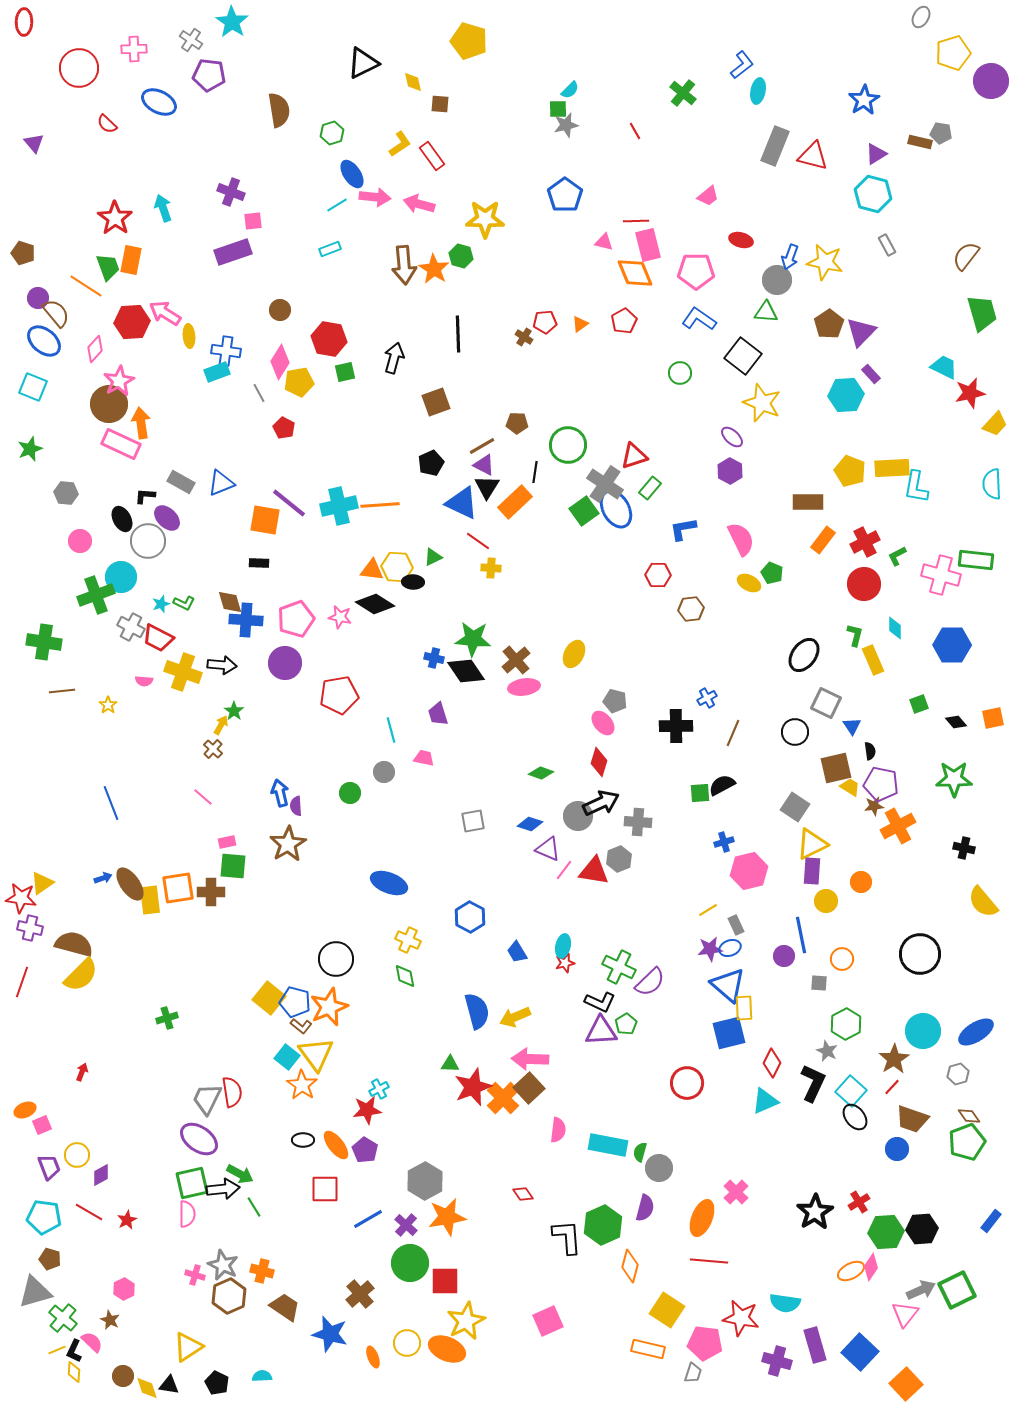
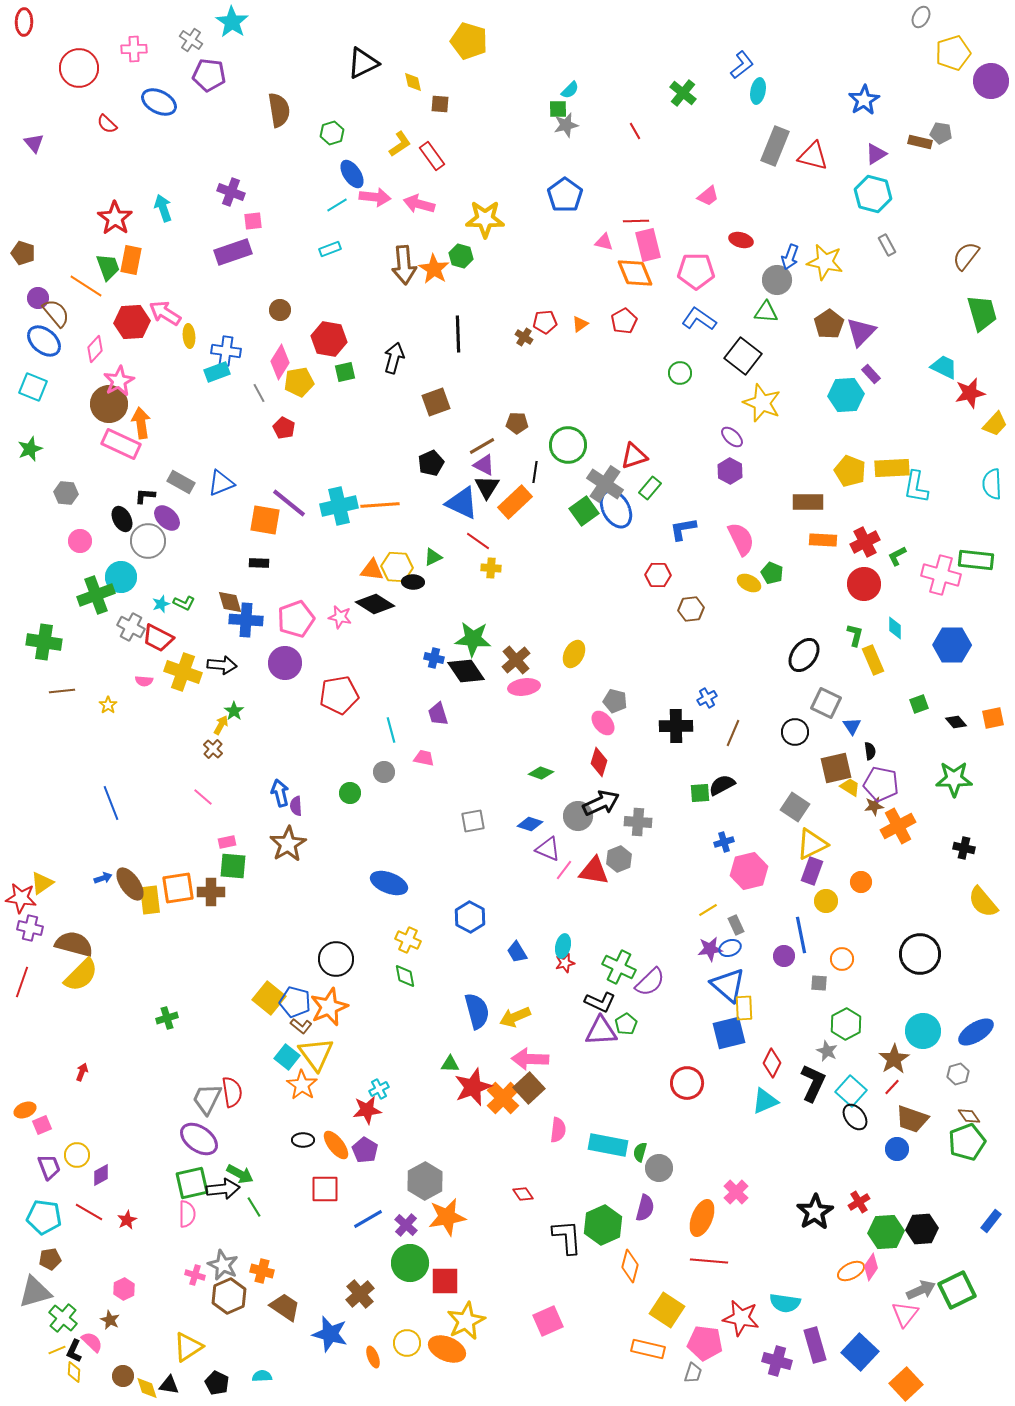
orange rectangle at (823, 540): rotated 56 degrees clockwise
purple rectangle at (812, 871): rotated 16 degrees clockwise
brown pentagon at (50, 1259): rotated 25 degrees counterclockwise
